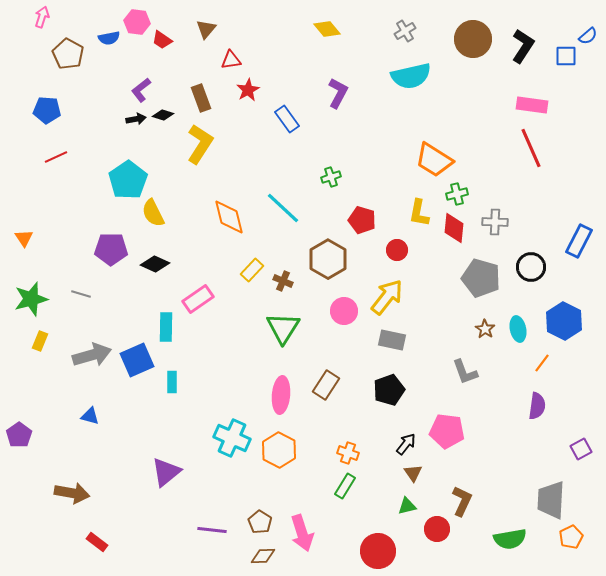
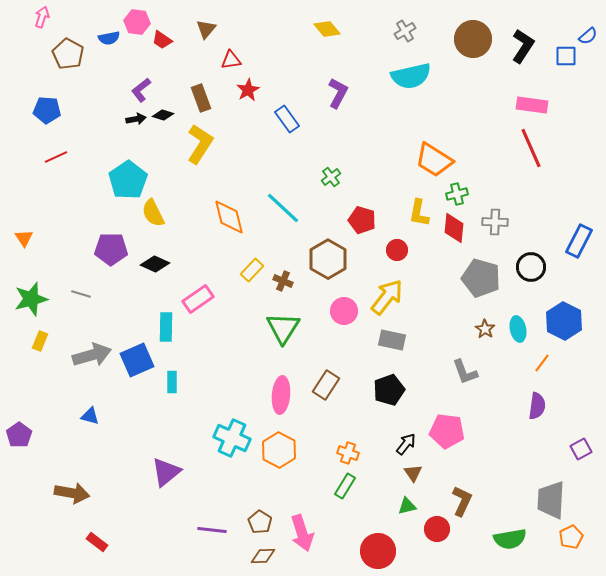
green cross at (331, 177): rotated 18 degrees counterclockwise
